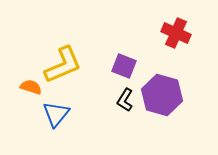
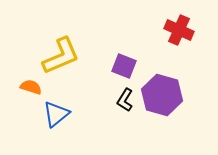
red cross: moved 3 px right, 3 px up
yellow L-shape: moved 2 px left, 9 px up
blue triangle: rotated 12 degrees clockwise
